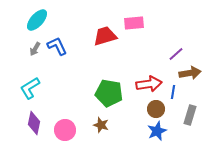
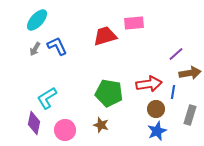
cyan L-shape: moved 17 px right, 10 px down
